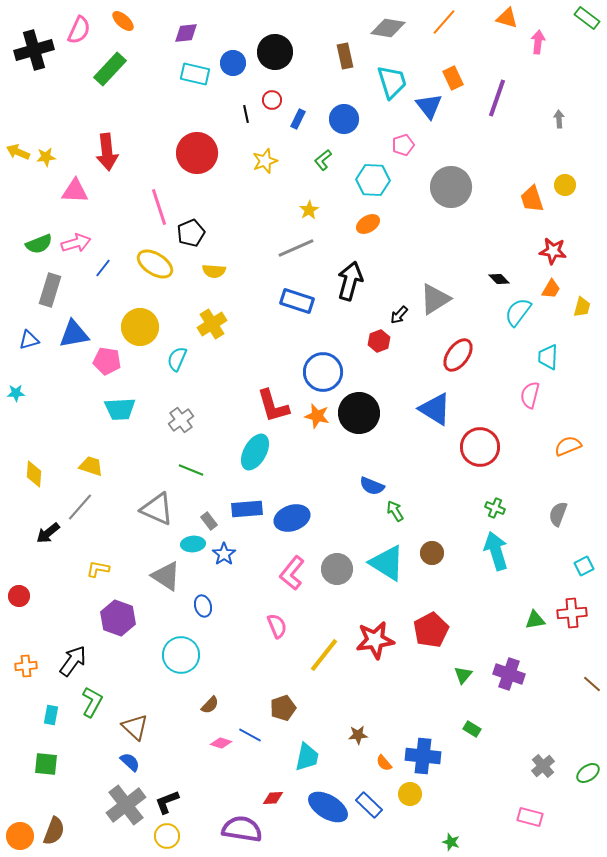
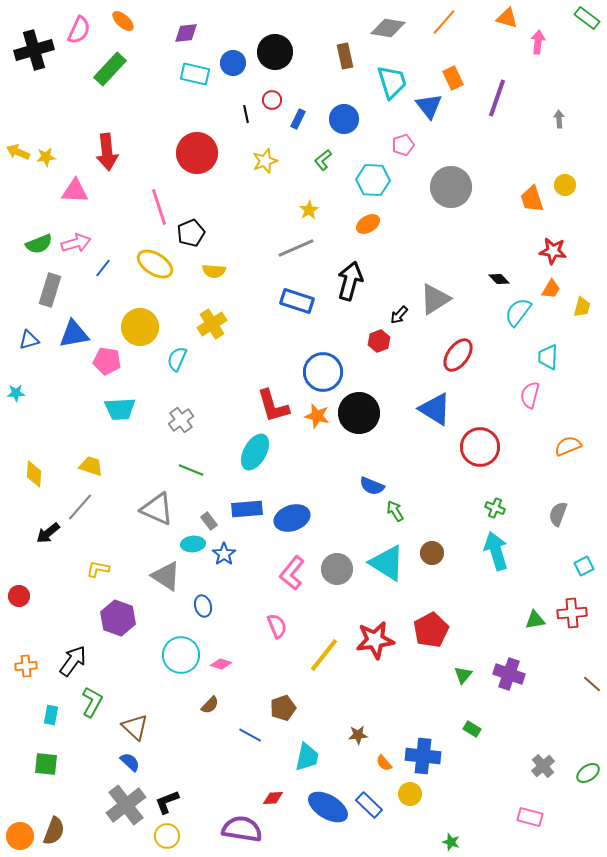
pink diamond at (221, 743): moved 79 px up
